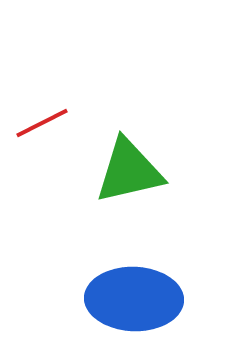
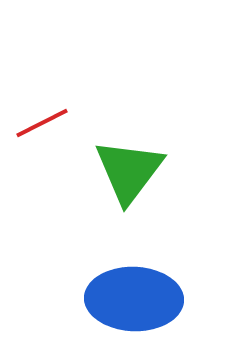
green triangle: rotated 40 degrees counterclockwise
